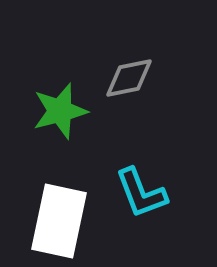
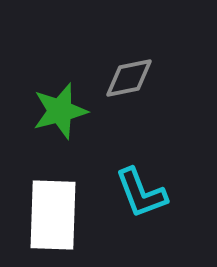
white rectangle: moved 6 px left, 6 px up; rotated 10 degrees counterclockwise
